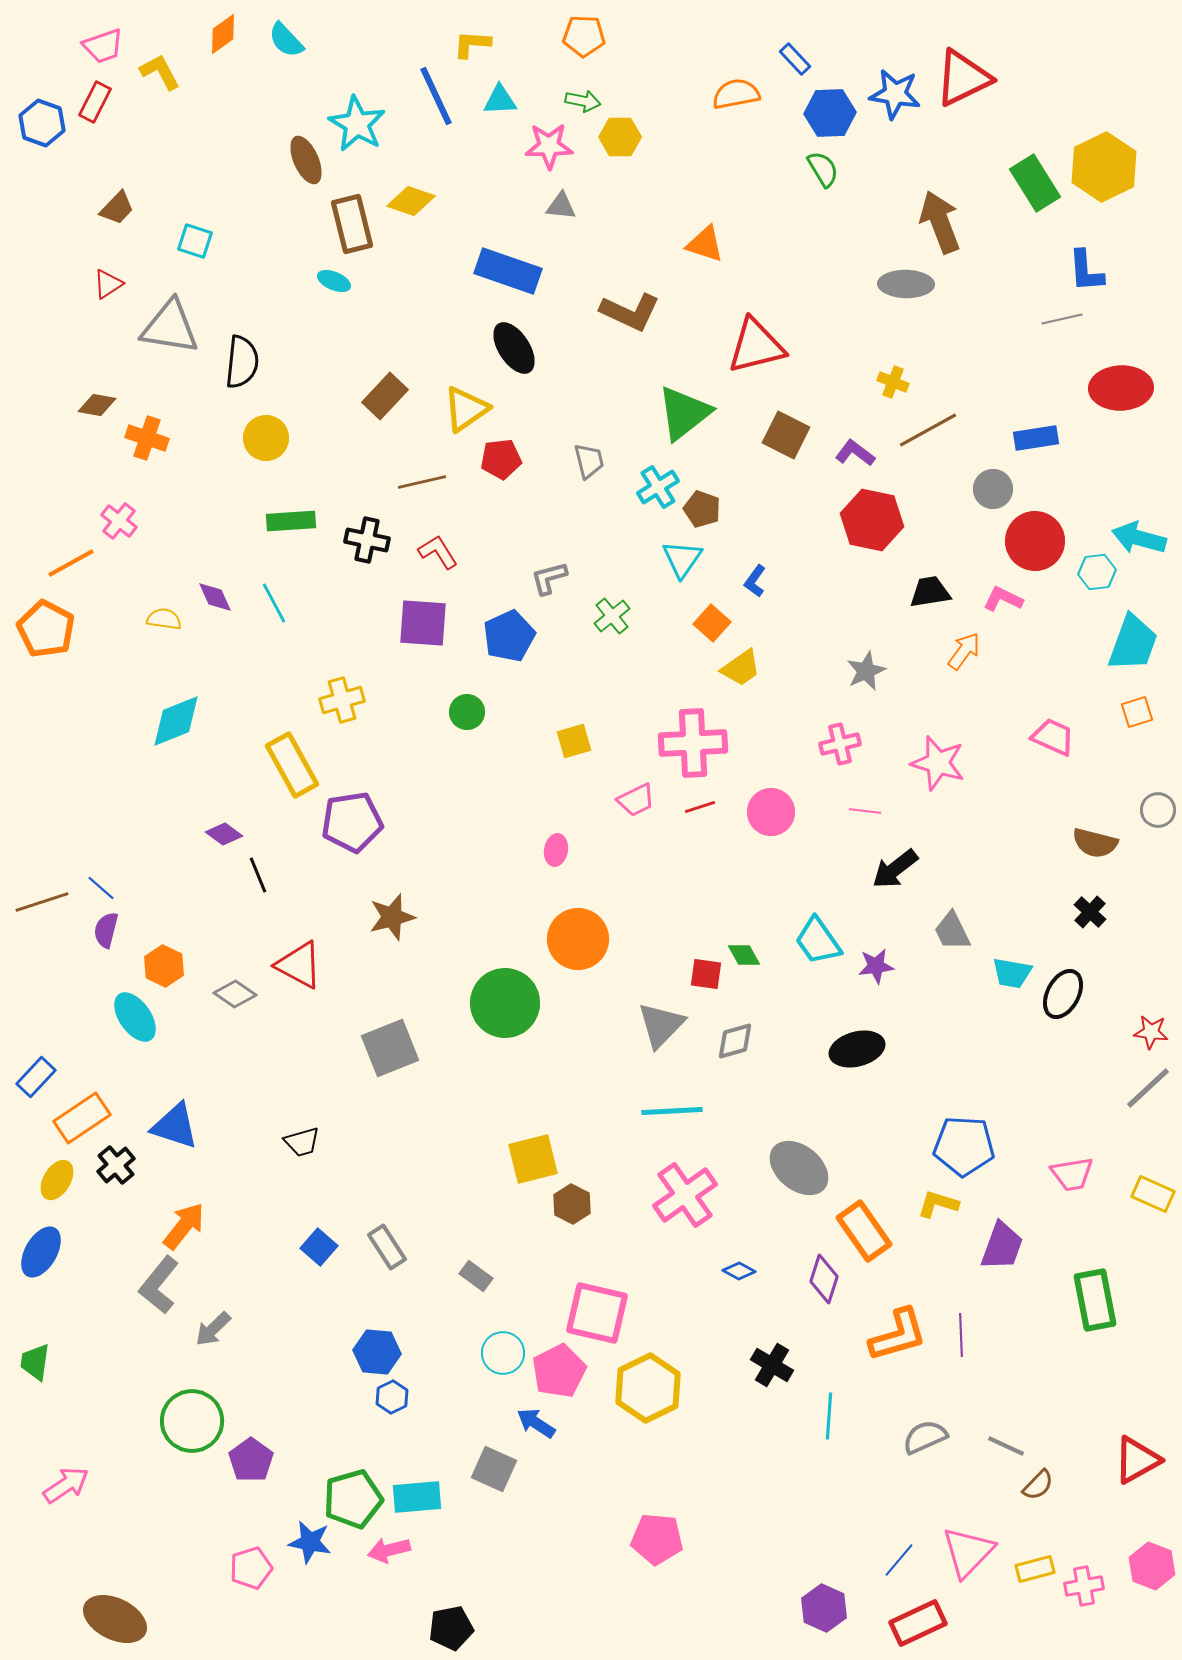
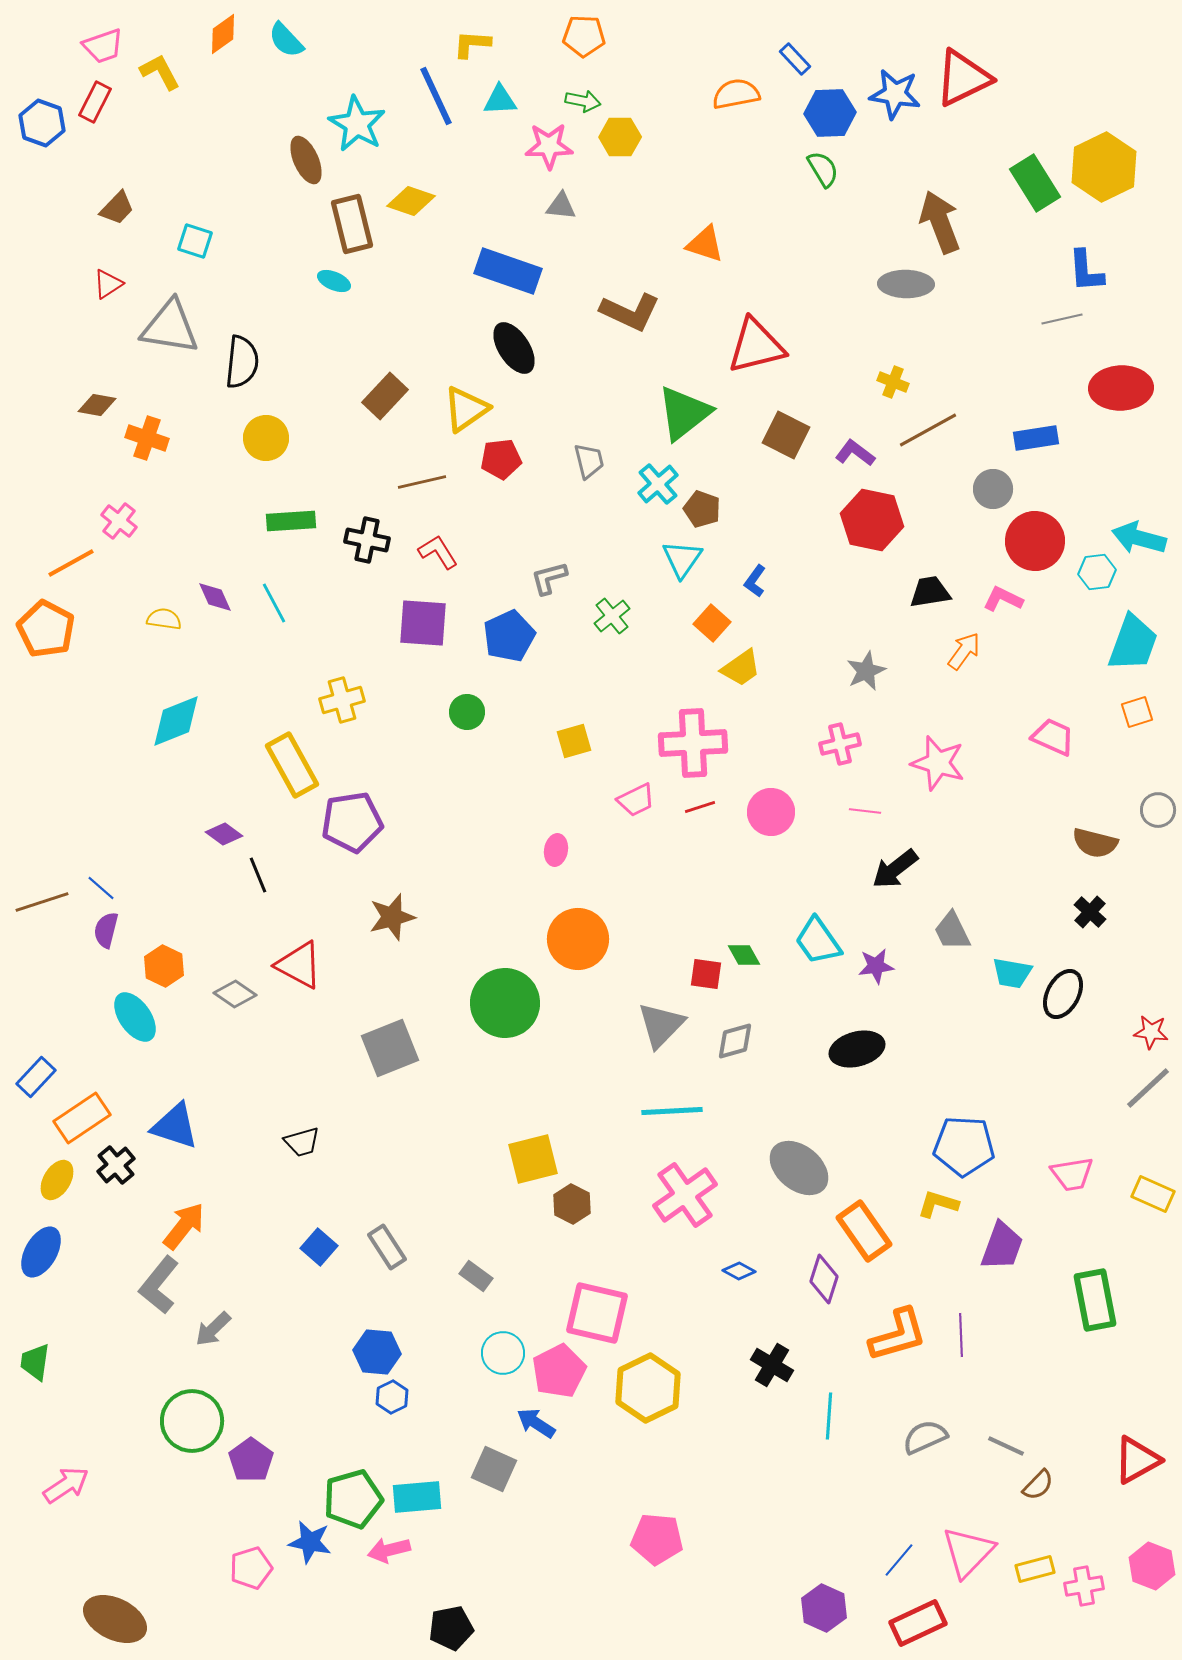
cyan cross at (658, 487): moved 3 px up; rotated 9 degrees counterclockwise
